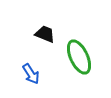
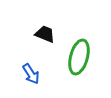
green ellipse: rotated 40 degrees clockwise
